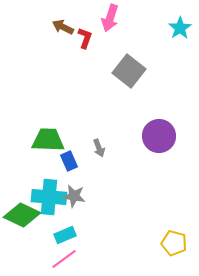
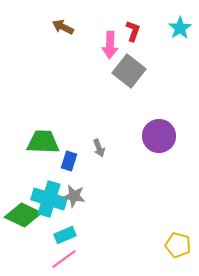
pink arrow: moved 27 px down; rotated 16 degrees counterclockwise
red L-shape: moved 48 px right, 7 px up
green trapezoid: moved 5 px left, 2 px down
blue rectangle: rotated 42 degrees clockwise
cyan cross: moved 2 px down; rotated 12 degrees clockwise
green diamond: moved 1 px right
yellow pentagon: moved 4 px right, 2 px down
